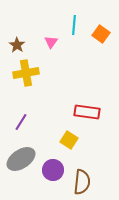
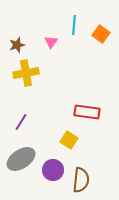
brown star: rotated 21 degrees clockwise
brown semicircle: moved 1 px left, 2 px up
